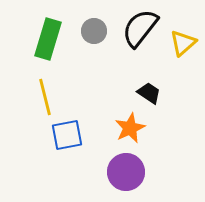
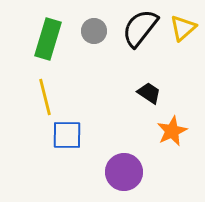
yellow triangle: moved 15 px up
orange star: moved 42 px right, 3 px down
blue square: rotated 12 degrees clockwise
purple circle: moved 2 px left
